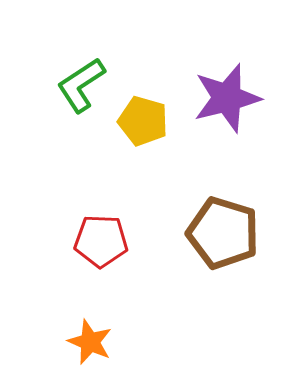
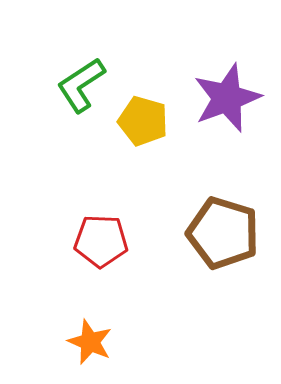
purple star: rotated 6 degrees counterclockwise
